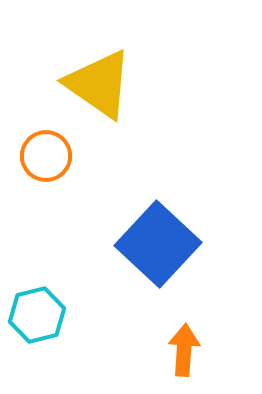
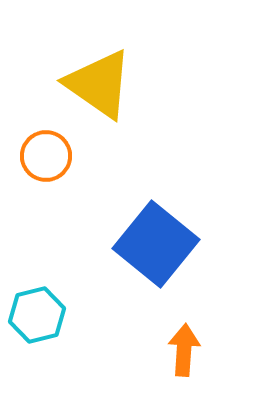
blue square: moved 2 px left; rotated 4 degrees counterclockwise
